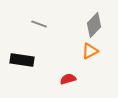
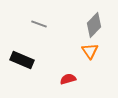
orange triangle: rotated 36 degrees counterclockwise
black rectangle: rotated 15 degrees clockwise
